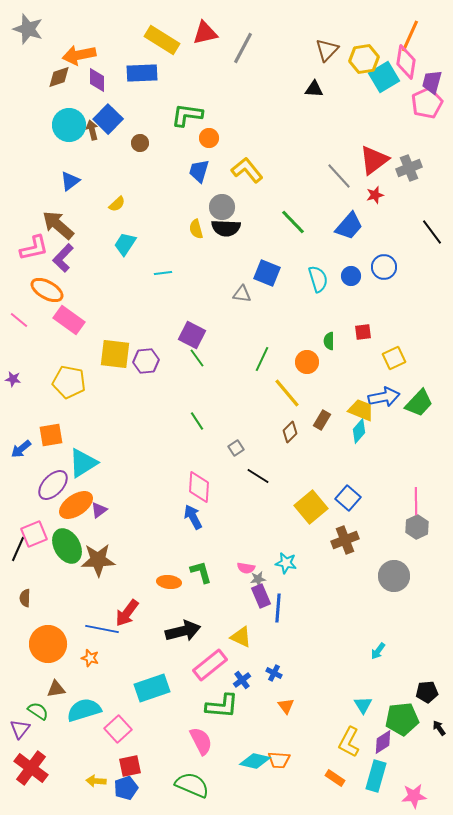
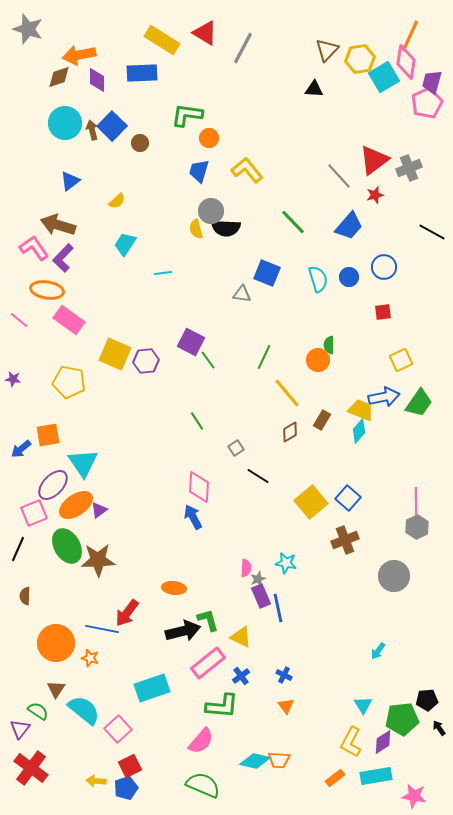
red triangle at (205, 33): rotated 44 degrees clockwise
yellow hexagon at (364, 59): moved 4 px left
blue square at (108, 119): moved 4 px right, 7 px down
cyan circle at (69, 125): moved 4 px left, 2 px up
yellow semicircle at (117, 204): moved 3 px up
gray circle at (222, 207): moved 11 px left, 4 px down
brown arrow at (58, 225): rotated 24 degrees counterclockwise
black line at (432, 232): rotated 24 degrees counterclockwise
pink L-shape at (34, 248): rotated 112 degrees counterclockwise
blue circle at (351, 276): moved 2 px left, 1 px down
orange ellipse at (47, 290): rotated 20 degrees counterclockwise
red square at (363, 332): moved 20 px right, 20 px up
purple square at (192, 335): moved 1 px left, 7 px down
green semicircle at (329, 341): moved 4 px down
yellow square at (115, 354): rotated 16 degrees clockwise
green line at (197, 358): moved 11 px right, 2 px down
yellow square at (394, 358): moved 7 px right, 2 px down
green line at (262, 359): moved 2 px right, 2 px up
orange circle at (307, 362): moved 11 px right, 2 px up
green trapezoid at (419, 403): rotated 8 degrees counterclockwise
brown diamond at (290, 432): rotated 15 degrees clockwise
orange square at (51, 435): moved 3 px left
cyan triangle at (83, 463): rotated 32 degrees counterclockwise
yellow square at (311, 507): moved 5 px up
pink square at (34, 534): moved 21 px up
pink semicircle at (246, 568): rotated 96 degrees counterclockwise
green L-shape at (201, 572): moved 7 px right, 48 px down
gray star at (258, 579): rotated 14 degrees counterclockwise
orange ellipse at (169, 582): moved 5 px right, 6 px down
brown semicircle at (25, 598): moved 2 px up
blue line at (278, 608): rotated 16 degrees counterclockwise
orange circle at (48, 644): moved 8 px right, 1 px up
pink rectangle at (210, 665): moved 2 px left, 2 px up
blue cross at (274, 673): moved 10 px right, 2 px down
blue cross at (242, 680): moved 1 px left, 4 px up
brown triangle at (56, 689): rotated 48 degrees counterclockwise
black pentagon at (427, 692): moved 8 px down
cyan semicircle at (84, 710): rotated 56 degrees clockwise
pink semicircle at (201, 741): rotated 68 degrees clockwise
yellow L-shape at (349, 742): moved 2 px right
red square at (130, 766): rotated 15 degrees counterclockwise
cyan rectangle at (376, 776): rotated 64 degrees clockwise
orange rectangle at (335, 778): rotated 72 degrees counterclockwise
green semicircle at (192, 785): moved 11 px right
pink star at (414, 796): rotated 15 degrees clockwise
